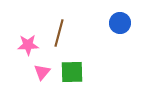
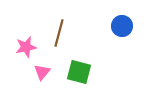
blue circle: moved 2 px right, 3 px down
pink star: moved 2 px left, 2 px down; rotated 10 degrees counterclockwise
green square: moved 7 px right; rotated 15 degrees clockwise
